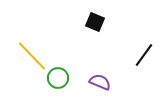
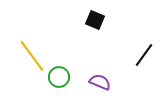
black square: moved 2 px up
yellow line: rotated 8 degrees clockwise
green circle: moved 1 px right, 1 px up
